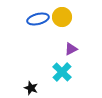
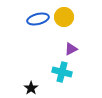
yellow circle: moved 2 px right
cyan cross: rotated 30 degrees counterclockwise
black star: rotated 16 degrees clockwise
